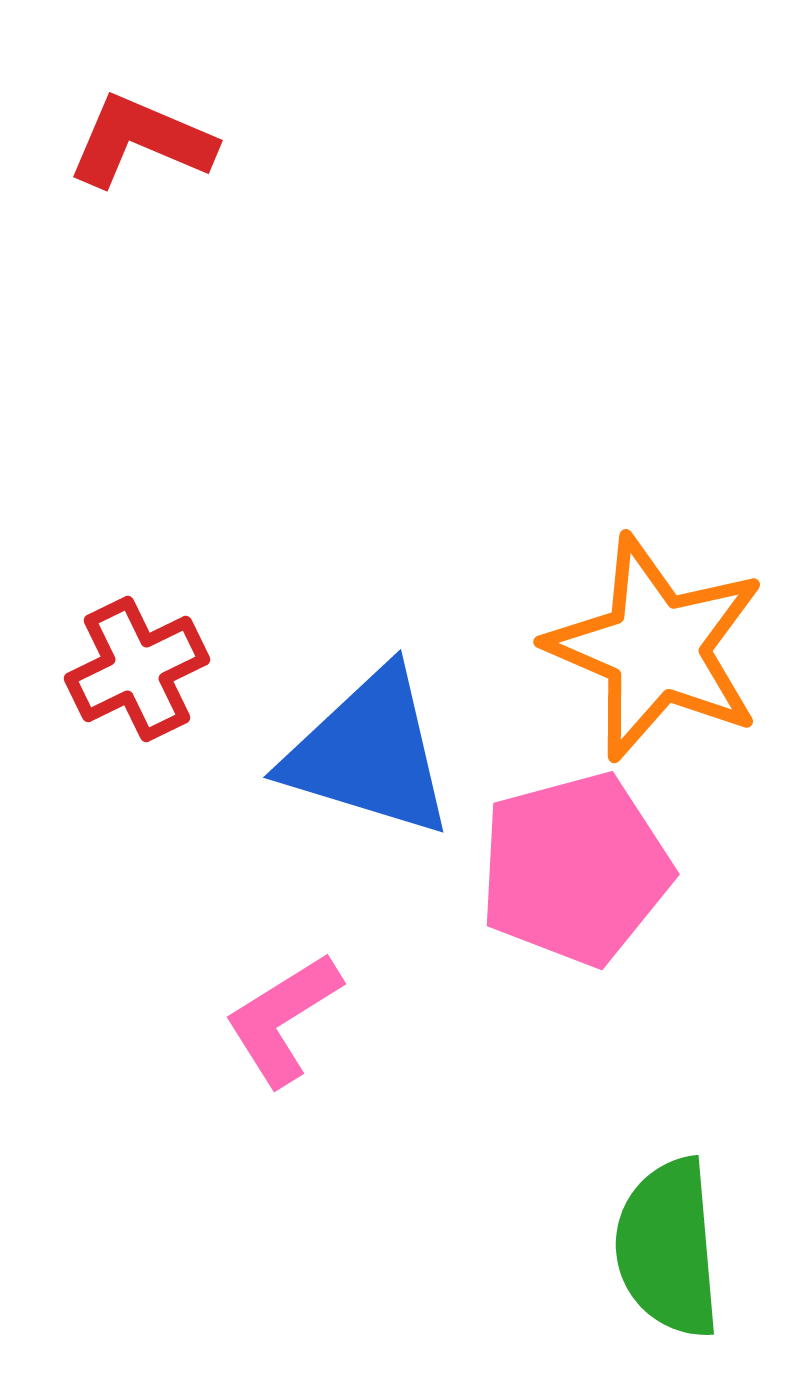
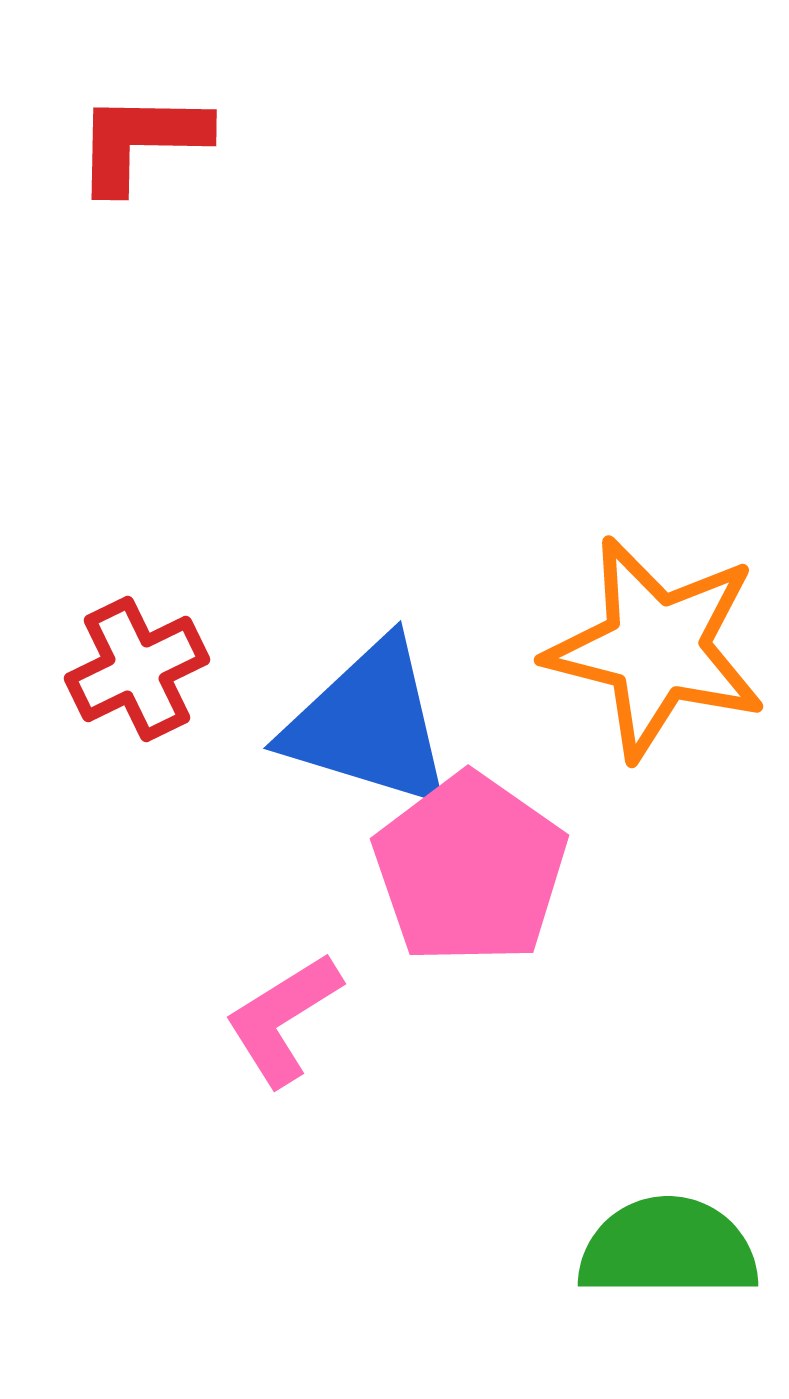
red L-shape: rotated 22 degrees counterclockwise
orange star: rotated 9 degrees counterclockwise
blue triangle: moved 29 px up
pink pentagon: moved 105 px left; rotated 22 degrees counterclockwise
green semicircle: rotated 95 degrees clockwise
